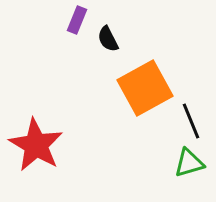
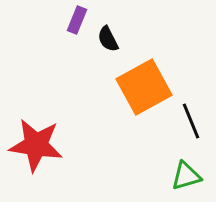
orange square: moved 1 px left, 1 px up
red star: rotated 22 degrees counterclockwise
green triangle: moved 3 px left, 13 px down
